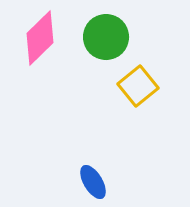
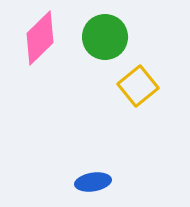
green circle: moved 1 px left
blue ellipse: rotated 68 degrees counterclockwise
